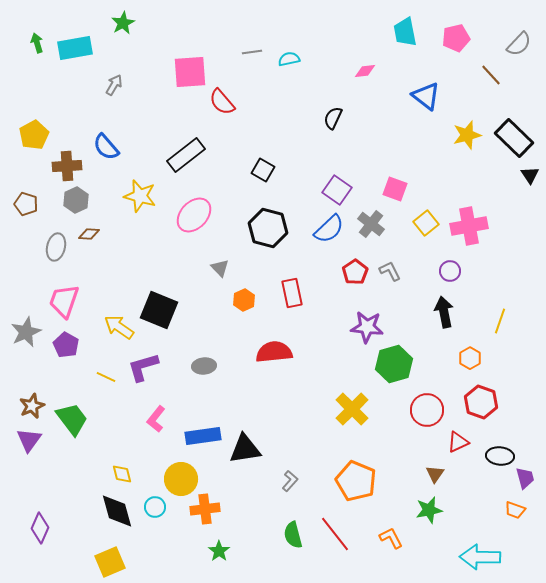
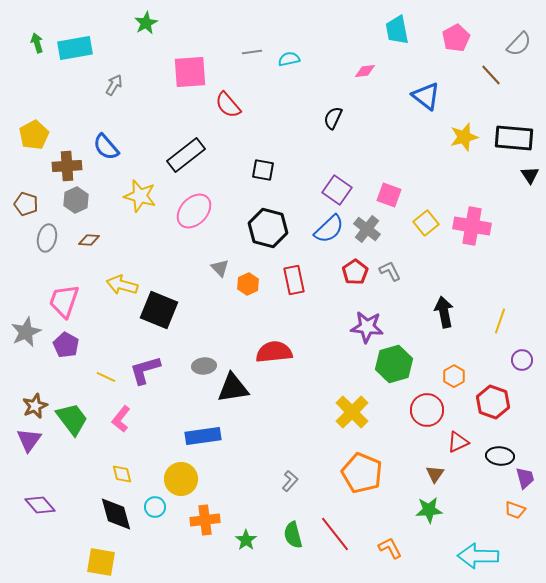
green star at (123, 23): moved 23 px right
cyan trapezoid at (405, 32): moved 8 px left, 2 px up
pink pentagon at (456, 38): rotated 16 degrees counterclockwise
red semicircle at (222, 102): moved 6 px right, 3 px down
yellow star at (467, 135): moved 3 px left, 2 px down
black rectangle at (514, 138): rotated 39 degrees counterclockwise
black square at (263, 170): rotated 20 degrees counterclockwise
pink square at (395, 189): moved 6 px left, 6 px down
pink ellipse at (194, 215): moved 4 px up
gray cross at (371, 224): moved 4 px left, 5 px down
pink cross at (469, 226): moved 3 px right; rotated 21 degrees clockwise
brown diamond at (89, 234): moved 6 px down
gray ellipse at (56, 247): moved 9 px left, 9 px up
purple circle at (450, 271): moved 72 px right, 89 px down
red rectangle at (292, 293): moved 2 px right, 13 px up
orange hexagon at (244, 300): moved 4 px right, 16 px up
yellow arrow at (119, 327): moved 3 px right, 42 px up; rotated 20 degrees counterclockwise
orange hexagon at (470, 358): moved 16 px left, 18 px down
purple L-shape at (143, 367): moved 2 px right, 3 px down
red hexagon at (481, 402): moved 12 px right
brown star at (32, 406): moved 3 px right
yellow cross at (352, 409): moved 3 px down
pink L-shape at (156, 419): moved 35 px left
black triangle at (245, 449): moved 12 px left, 61 px up
orange pentagon at (356, 481): moved 6 px right, 8 px up
orange cross at (205, 509): moved 11 px down
green star at (429, 510): rotated 8 degrees clockwise
black diamond at (117, 511): moved 1 px left, 3 px down
purple diamond at (40, 528): moved 23 px up; rotated 64 degrees counterclockwise
orange L-shape at (391, 538): moved 1 px left, 10 px down
green star at (219, 551): moved 27 px right, 11 px up
cyan arrow at (480, 557): moved 2 px left, 1 px up
yellow square at (110, 562): moved 9 px left; rotated 32 degrees clockwise
